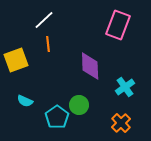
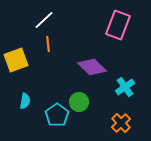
purple diamond: moved 2 px right, 1 px down; rotated 44 degrees counterclockwise
cyan semicircle: rotated 105 degrees counterclockwise
green circle: moved 3 px up
cyan pentagon: moved 2 px up
